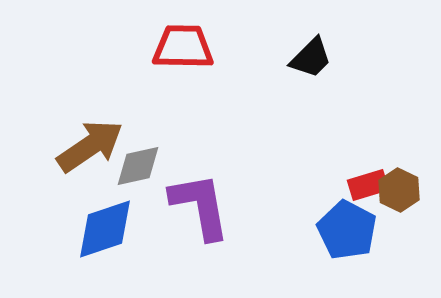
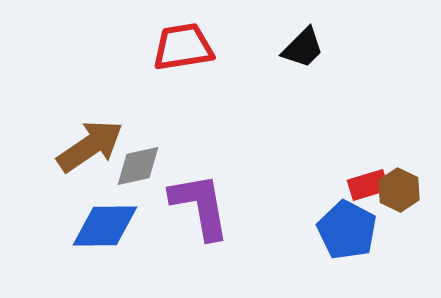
red trapezoid: rotated 10 degrees counterclockwise
black trapezoid: moved 8 px left, 10 px up
blue diamond: moved 3 px up; rotated 18 degrees clockwise
